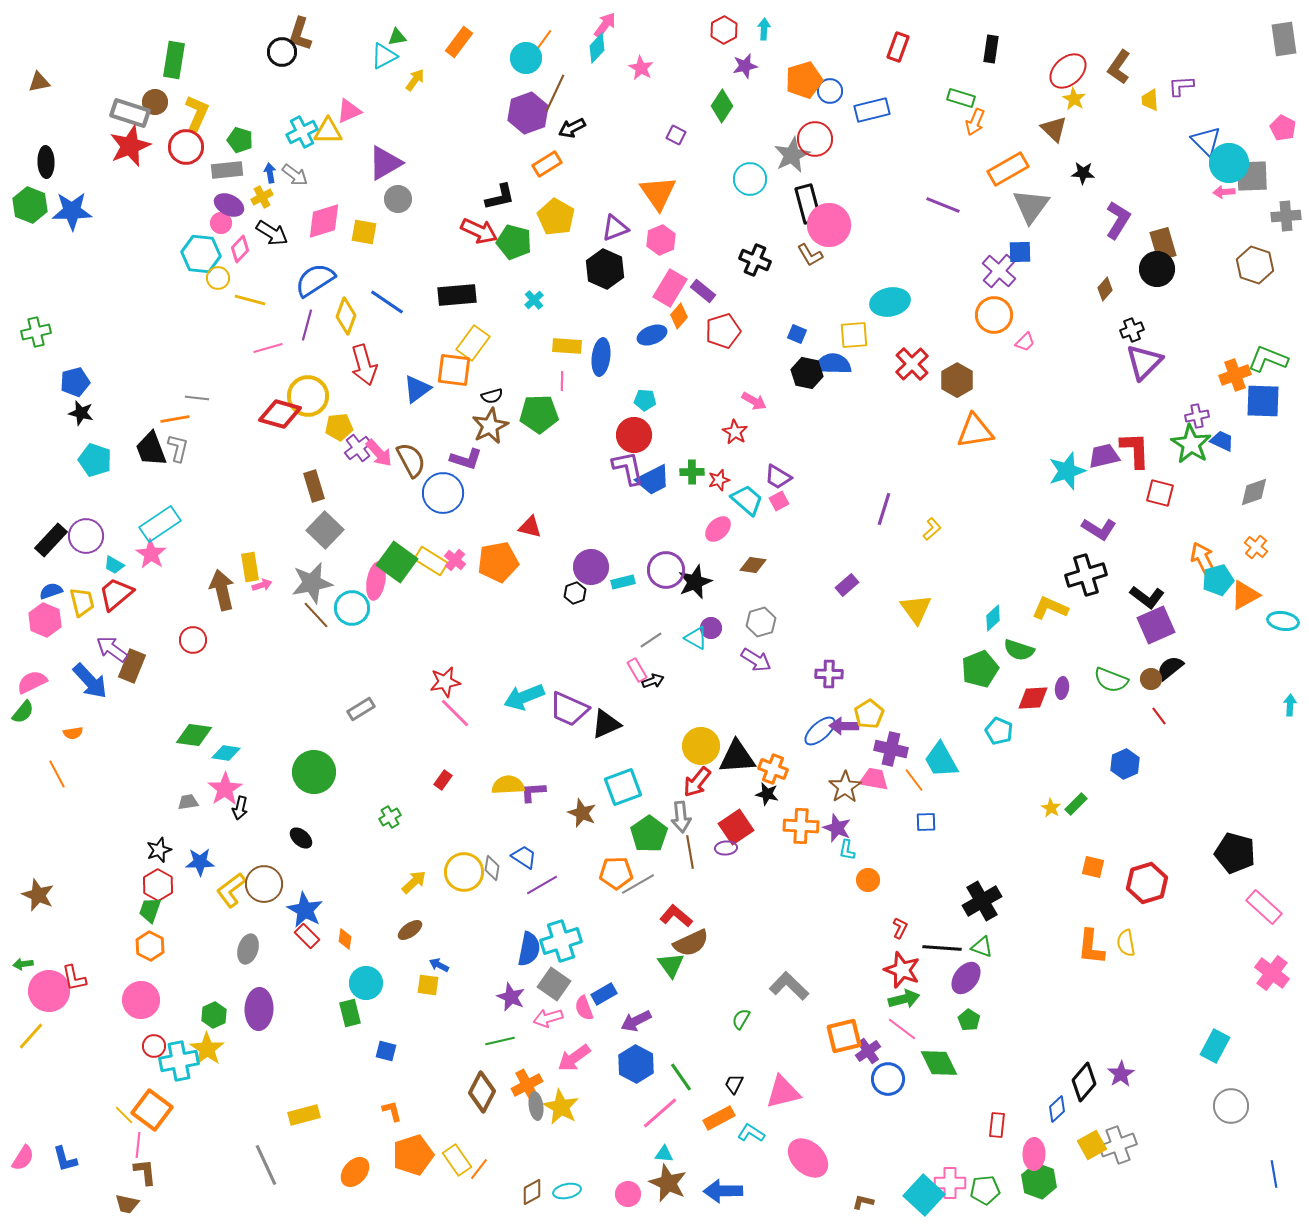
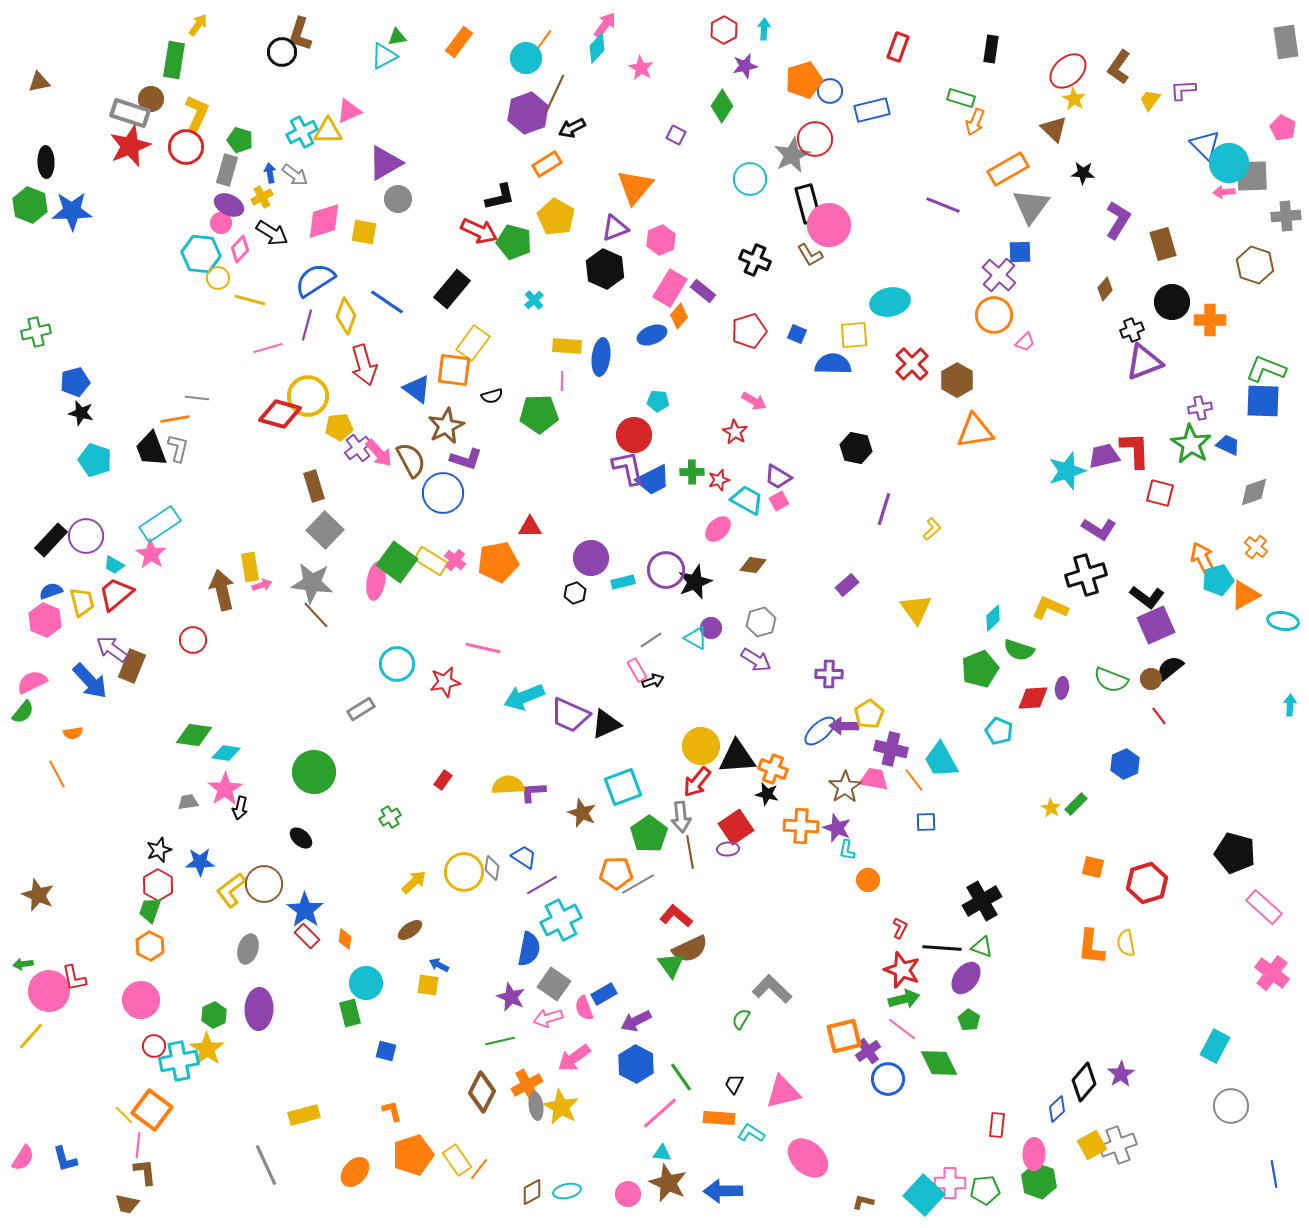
gray rectangle at (1284, 39): moved 2 px right, 3 px down
yellow arrow at (415, 80): moved 217 px left, 55 px up
purple L-shape at (1181, 86): moved 2 px right, 4 px down
yellow trapezoid at (1150, 100): rotated 40 degrees clockwise
brown circle at (155, 102): moved 4 px left, 3 px up
blue triangle at (1206, 141): moved 1 px left, 4 px down
gray rectangle at (227, 170): rotated 68 degrees counterclockwise
orange triangle at (658, 193): moved 23 px left, 6 px up; rotated 15 degrees clockwise
black circle at (1157, 269): moved 15 px right, 33 px down
purple cross at (999, 271): moved 4 px down
black rectangle at (457, 295): moved 5 px left, 6 px up; rotated 45 degrees counterclockwise
red pentagon at (723, 331): moved 26 px right
green L-shape at (1268, 359): moved 2 px left, 10 px down
purple triangle at (1144, 362): rotated 24 degrees clockwise
black hexagon at (807, 373): moved 49 px right, 75 px down
orange cross at (1235, 375): moved 25 px left, 55 px up; rotated 20 degrees clockwise
blue triangle at (417, 389): rotated 48 degrees counterclockwise
cyan pentagon at (645, 400): moved 13 px right, 1 px down
purple cross at (1197, 416): moved 3 px right, 8 px up
brown star at (490, 426): moved 44 px left
blue trapezoid at (1222, 441): moved 6 px right, 4 px down
cyan trapezoid at (747, 500): rotated 12 degrees counterclockwise
red triangle at (530, 527): rotated 15 degrees counterclockwise
purple circle at (591, 567): moved 9 px up
gray star at (312, 583): rotated 18 degrees clockwise
cyan circle at (352, 608): moved 45 px right, 56 px down
purple trapezoid at (569, 709): moved 1 px right, 6 px down
pink line at (455, 713): moved 28 px right, 65 px up; rotated 32 degrees counterclockwise
purple ellipse at (726, 848): moved 2 px right, 1 px down
blue star at (305, 910): rotated 6 degrees clockwise
cyan cross at (561, 941): moved 21 px up; rotated 9 degrees counterclockwise
brown semicircle at (691, 943): moved 1 px left, 6 px down
gray L-shape at (789, 986): moved 17 px left, 3 px down
orange rectangle at (719, 1118): rotated 32 degrees clockwise
cyan triangle at (664, 1154): moved 2 px left, 1 px up
